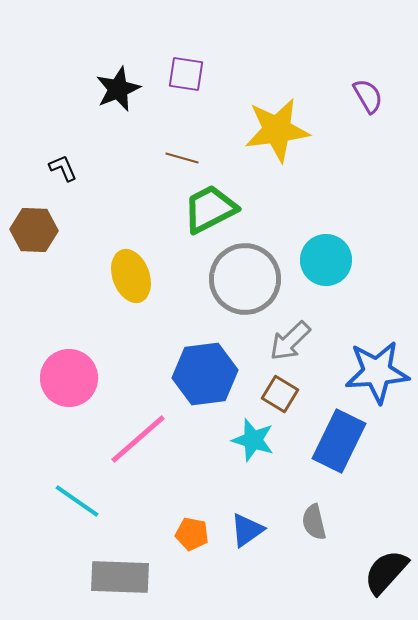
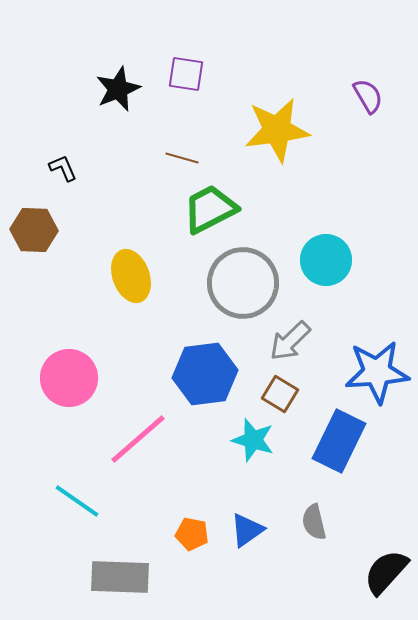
gray circle: moved 2 px left, 4 px down
